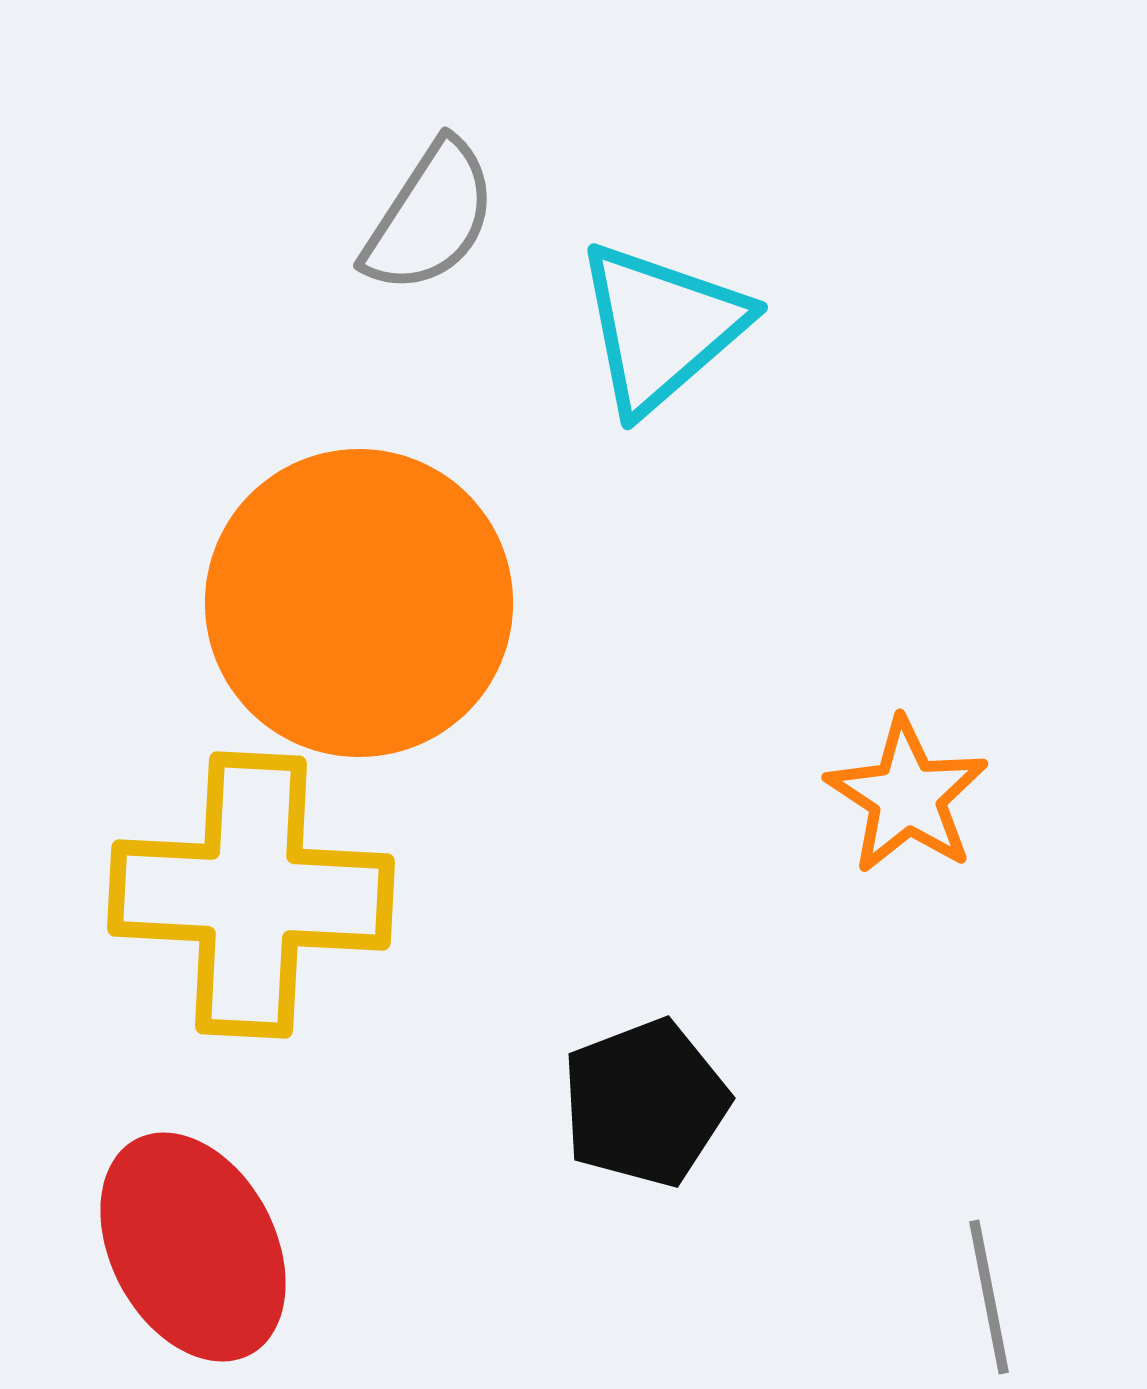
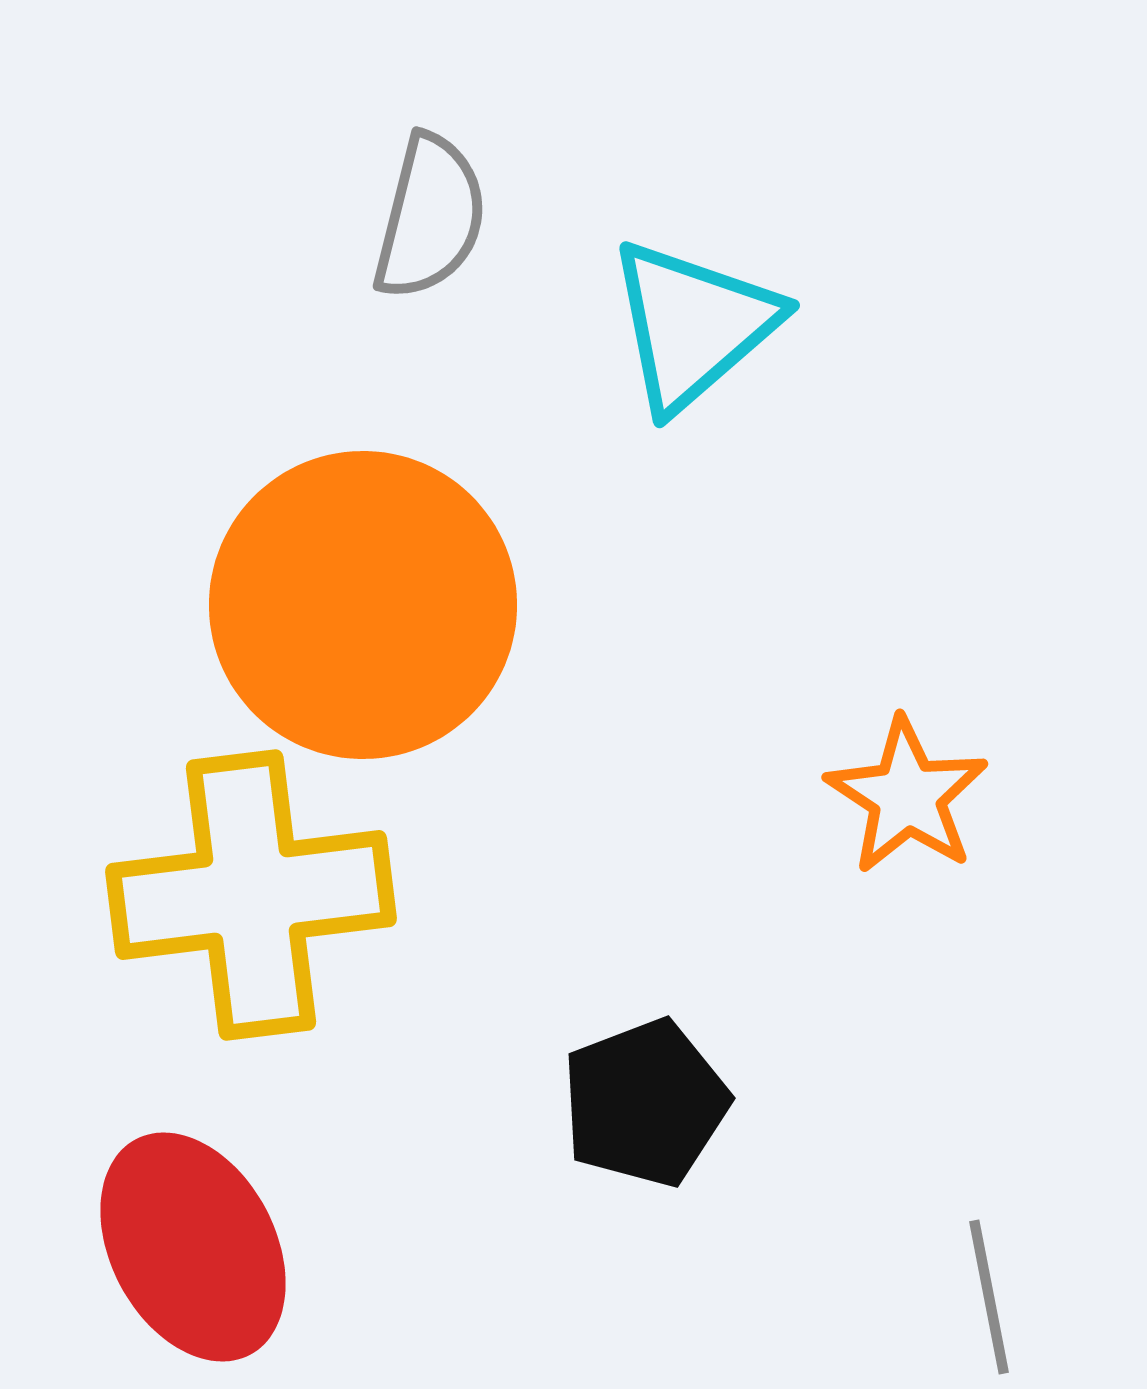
gray semicircle: rotated 19 degrees counterclockwise
cyan triangle: moved 32 px right, 2 px up
orange circle: moved 4 px right, 2 px down
yellow cross: rotated 10 degrees counterclockwise
